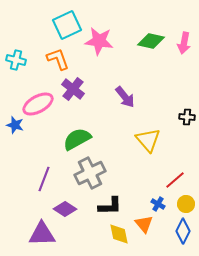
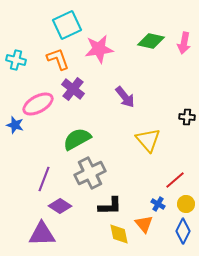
pink star: moved 8 px down; rotated 16 degrees counterclockwise
purple diamond: moved 5 px left, 3 px up
